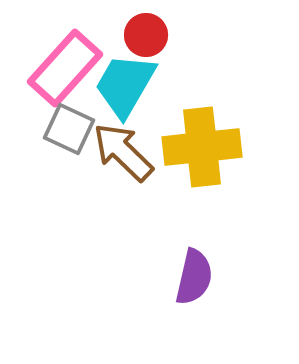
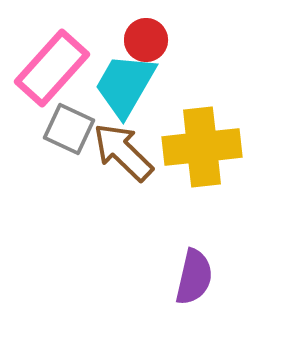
red circle: moved 5 px down
pink rectangle: moved 13 px left
